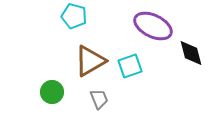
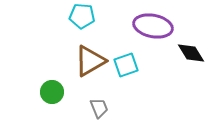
cyan pentagon: moved 8 px right; rotated 10 degrees counterclockwise
purple ellipse: rotated 15 degrees counterclockwise
black diamond: rotated 16 degrees counterclockwise
cyan square: moved 4 px left, 1 px up
gray trapezoid: moved 9 px down
